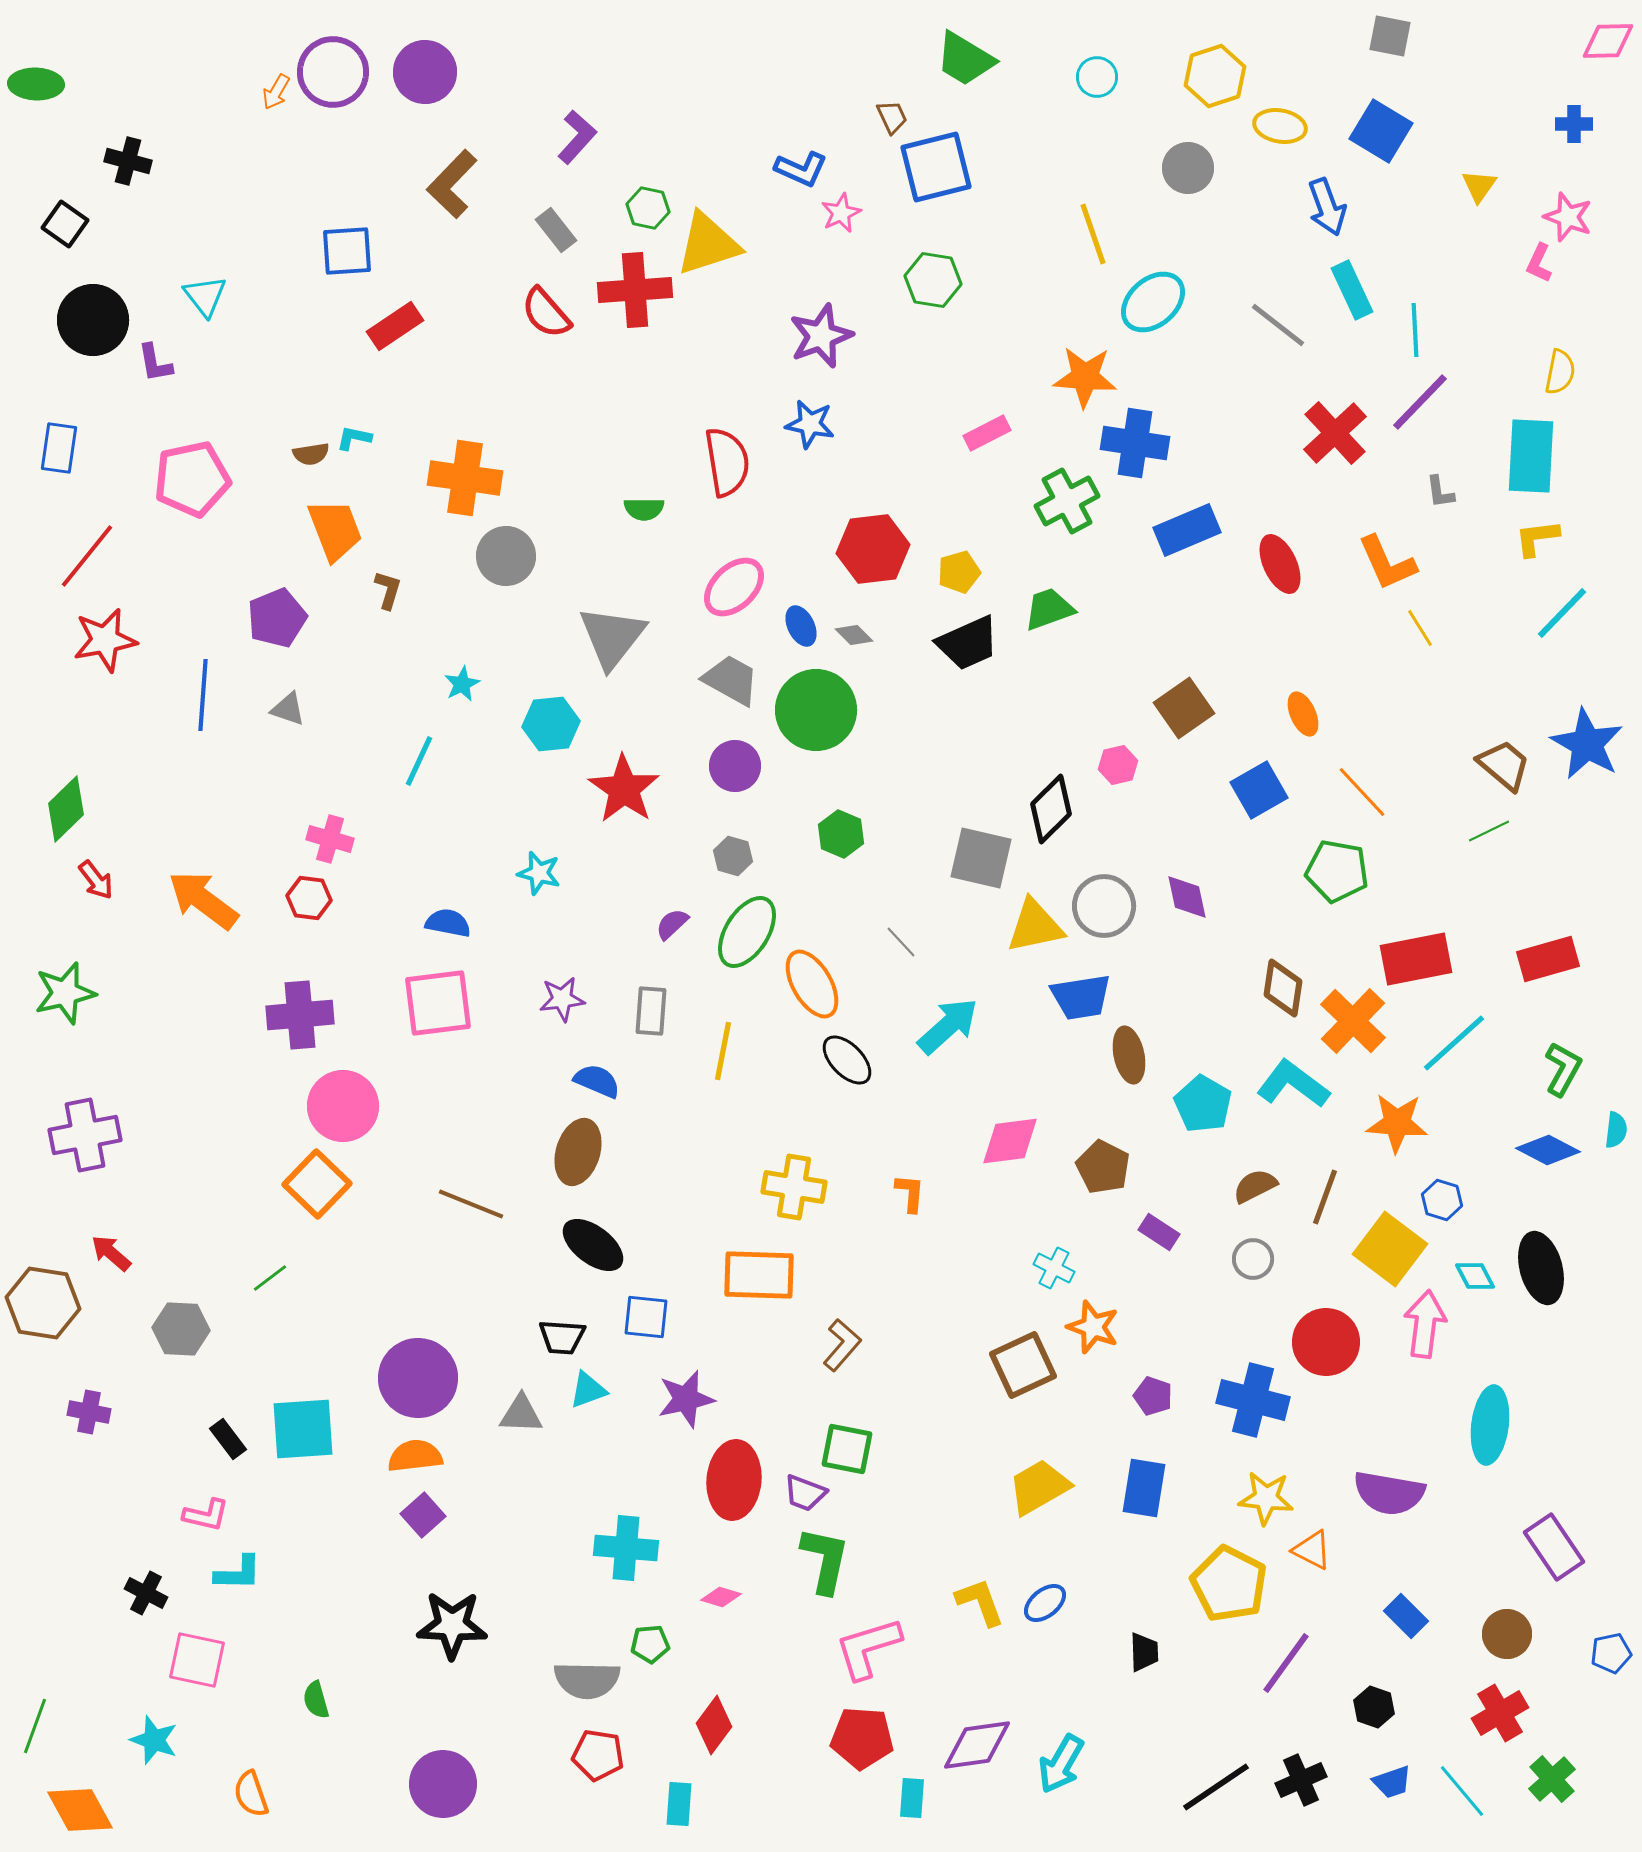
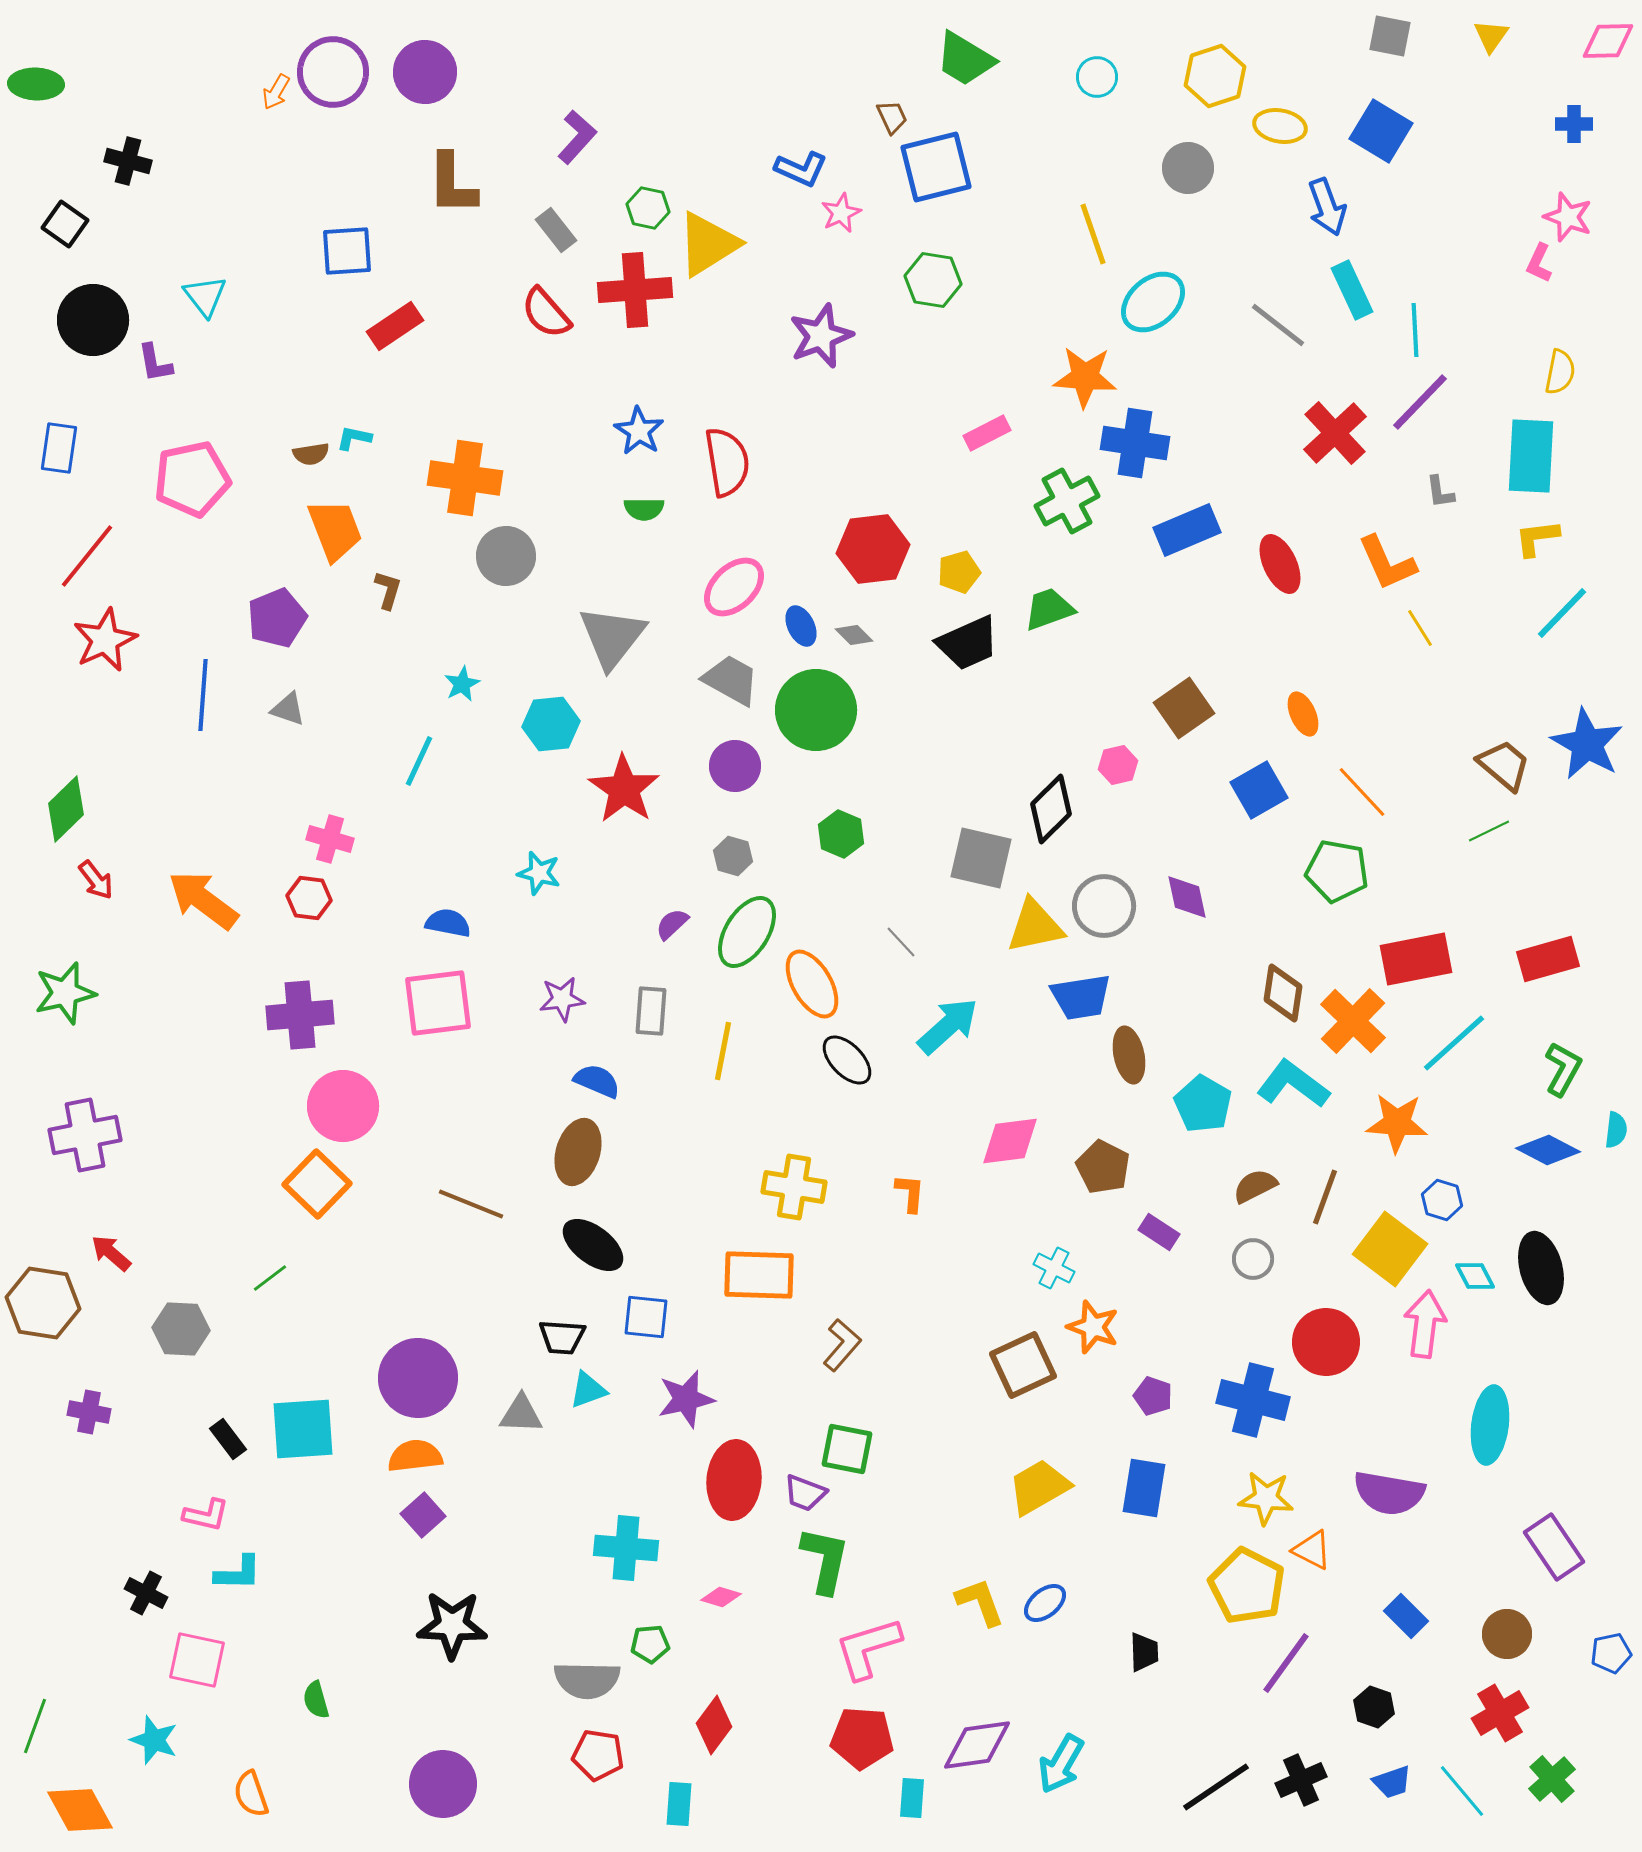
brown L-shape at (452, 184): rotated 44 degrees counterclockwise
yellow triangle at (1479, 186): moved 12 px right, 150 px up
yellow triangle at (708, 244): rotated 14 degrees counterclockwise
blue star at (810, 424): moved 171 px left, 7 px down; rotated 21 degrees clockwise
red star at (105, 640): rotated 14 degrees counterclockwise
brown diamond at (1283, 988): moved 5 px down
yellow pentagon at (1229, 1584): moved 18 px right, 2 px down
